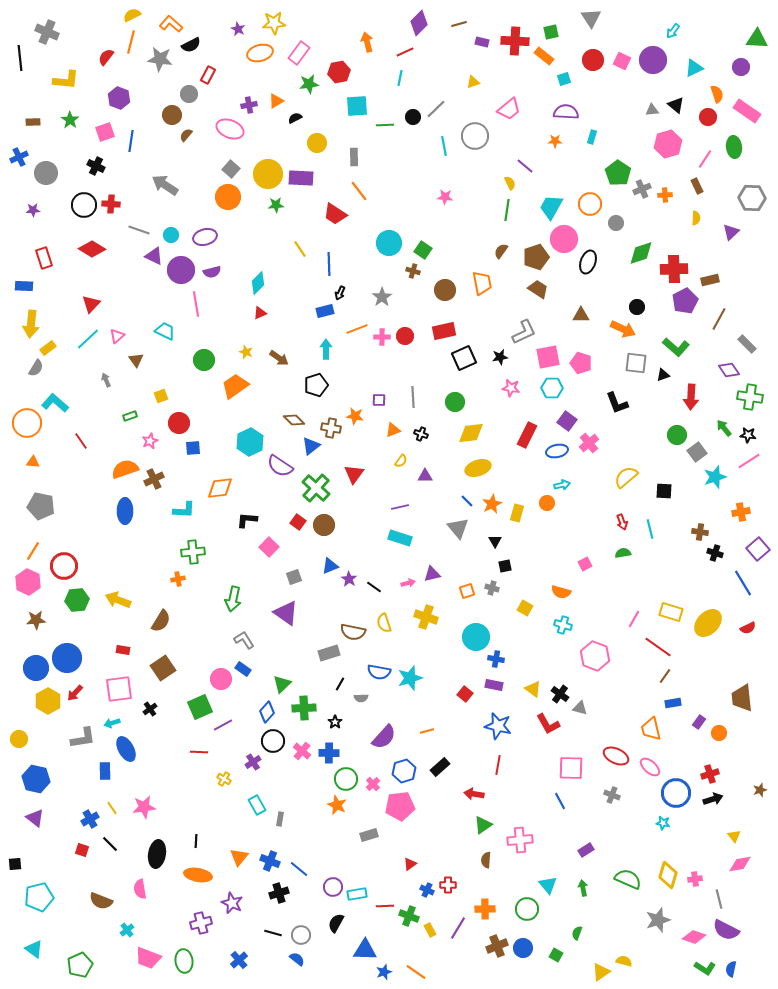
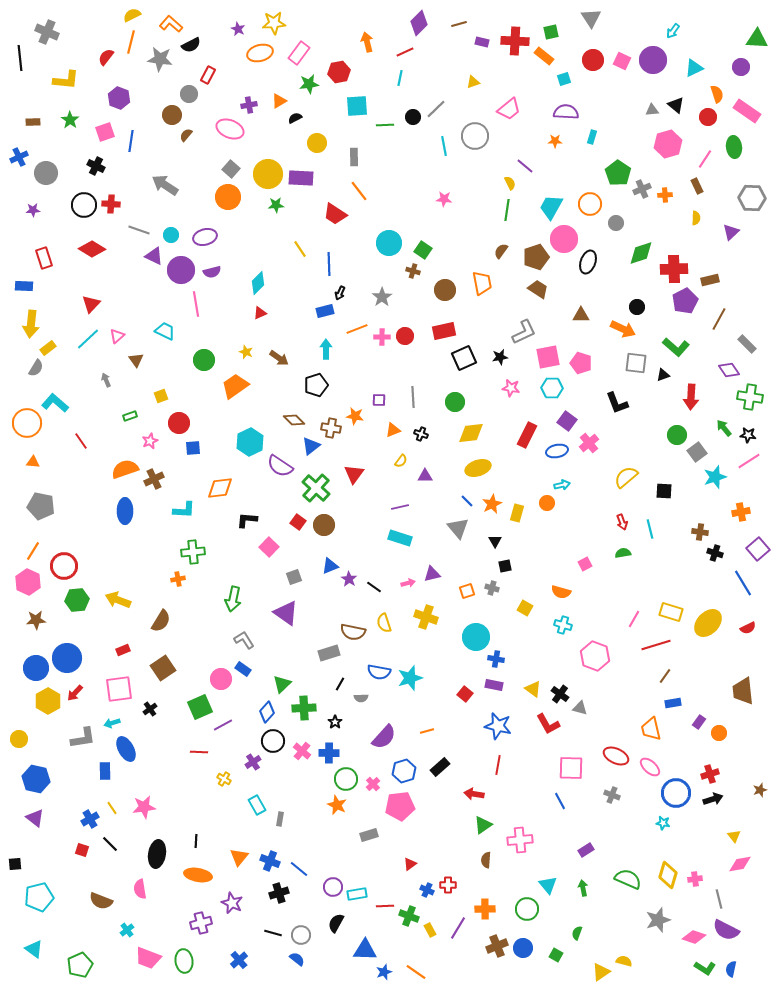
orange triangle at (276, 101): moved 3 px right
pink star at (445, 197): moved 1 px left, 2 px down
red line at (658, 647): moved 2 px left, 2 px up; rotated 52 degrees counterclockwise
red rectangle at (123, 650): rotated 32 degrees counterclockwise
brown trapezoid at (742, 698): moved 1 px right, 7 px up
